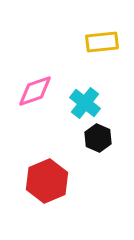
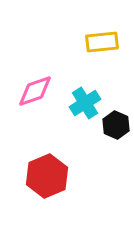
cyan cross: rotated 20 degrees clockwise
black hexagon: moved 18 px right, 13 px up
red hexagon: moved 5 px up
